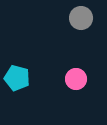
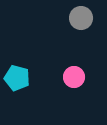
pink circle: moved 2 px left, 2 px up
